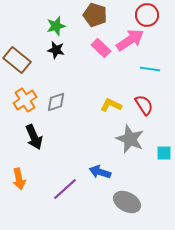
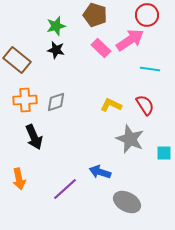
orange cross: rotated 30 degrees clockwise
red semicircle: moved 1 px right
